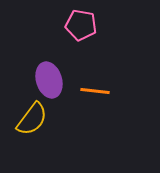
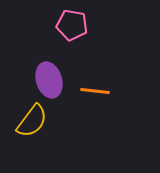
pink pentagon: moved 9 px left
yellow semicircle: moved 2 px down
